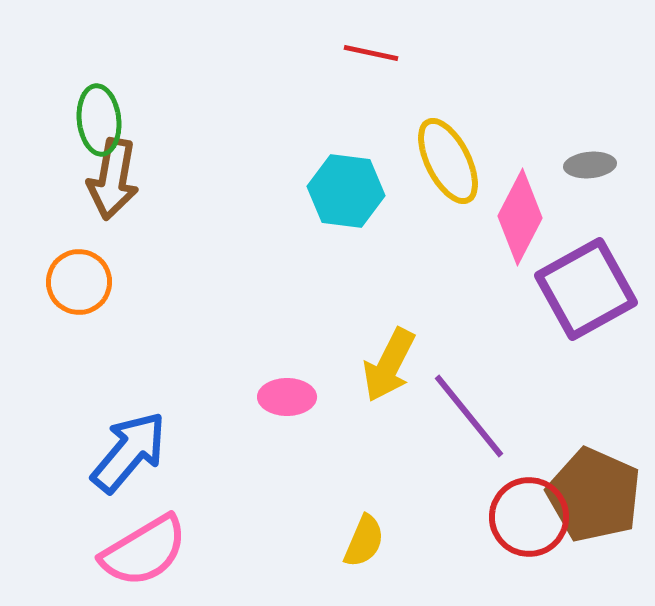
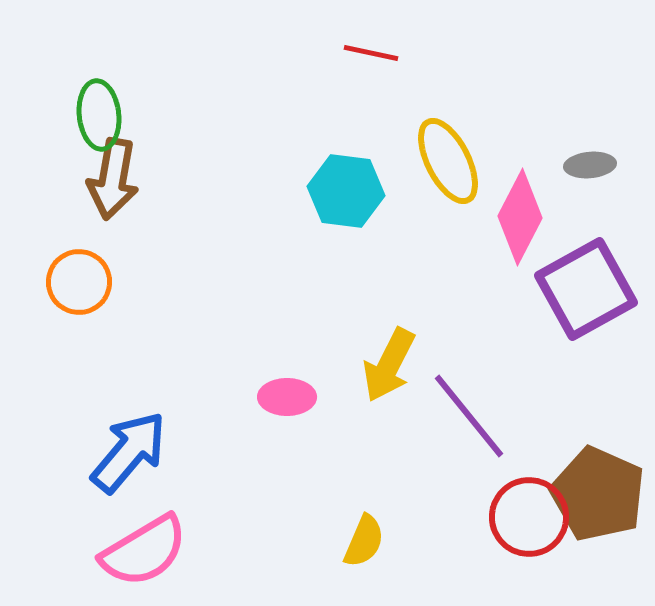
green ellipse: moved 5 px up
brown pentagon: moved 4 px right, 1 px up
